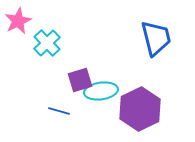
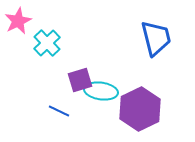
cyan ellipse: rotated 16 degrees clockwise
blue line: rotated 10 degrees clockwise
